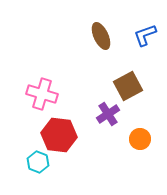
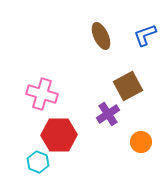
red hexagon: rotated 8 degrees counterclockwise
orange circle: moved 1 px right, 3 px down
